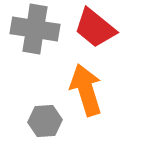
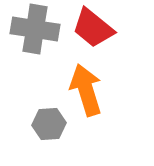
red trapezoid: moved 2 px left
gray hexagon: moved 4 px right, 3 px down
